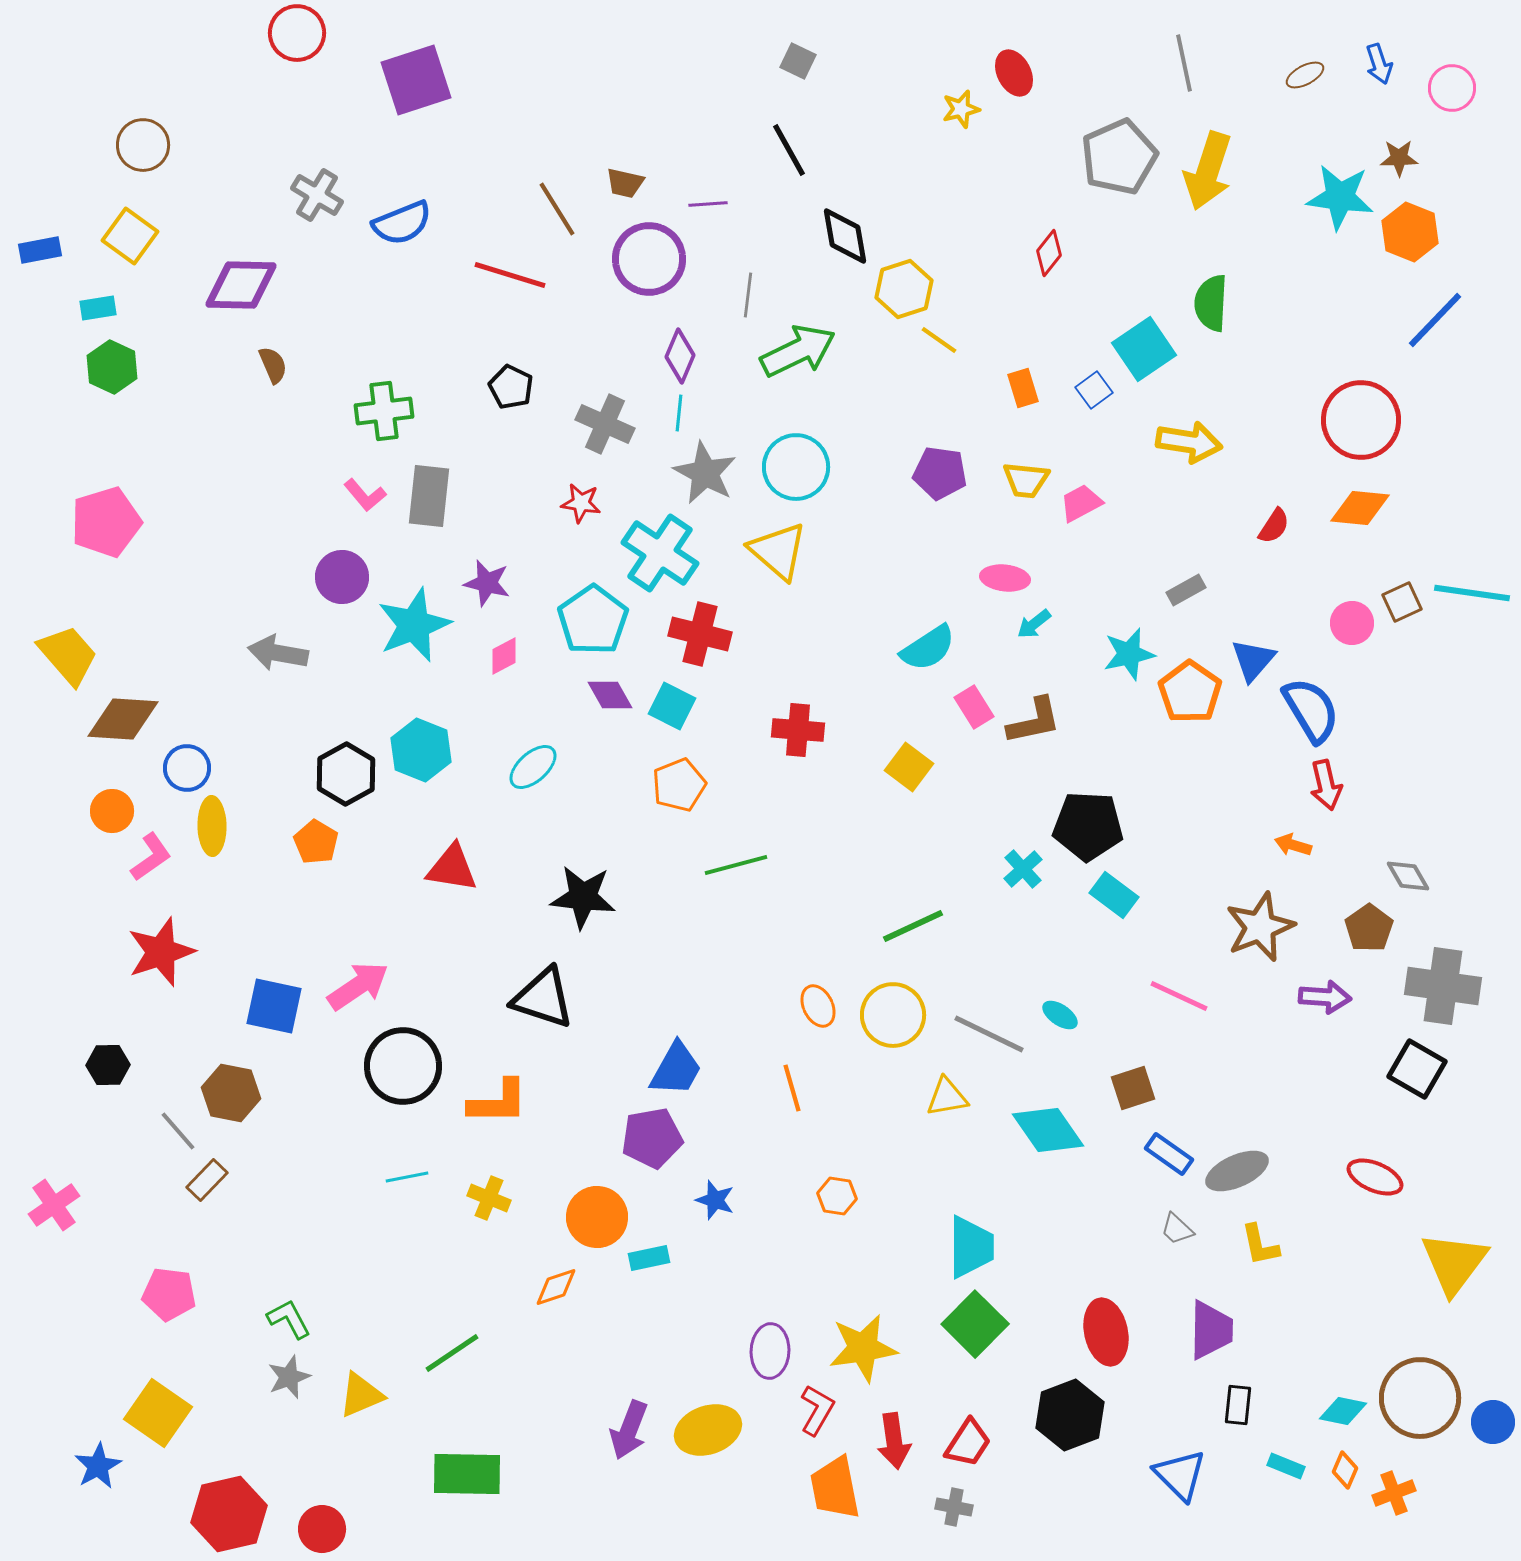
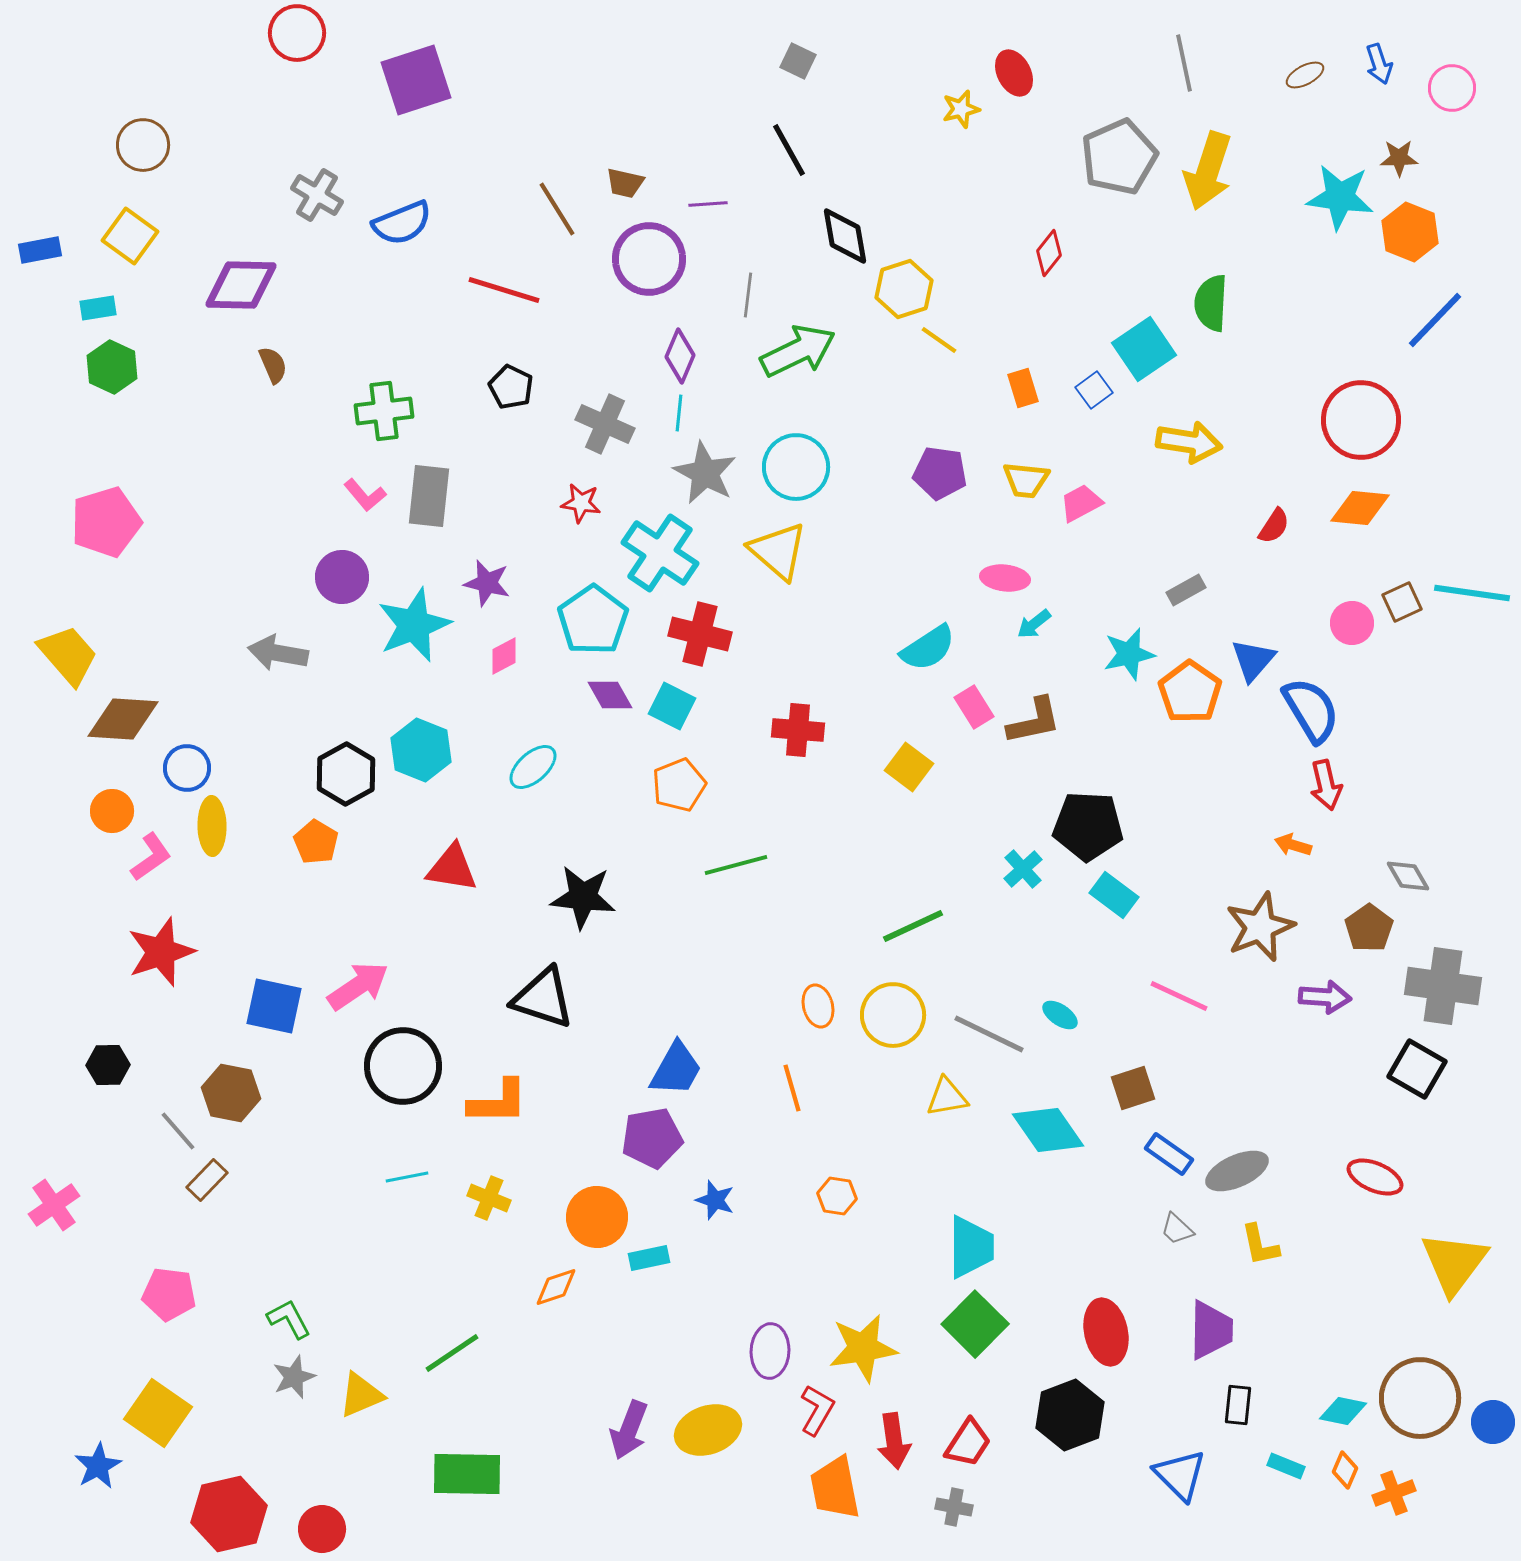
red line at (510, 275): moved 6 px left, 15 px down
orange ellipse at (818, 1006): rotated 12 degrees clockwise
gray star at (289, 1377): moved 5 px right
